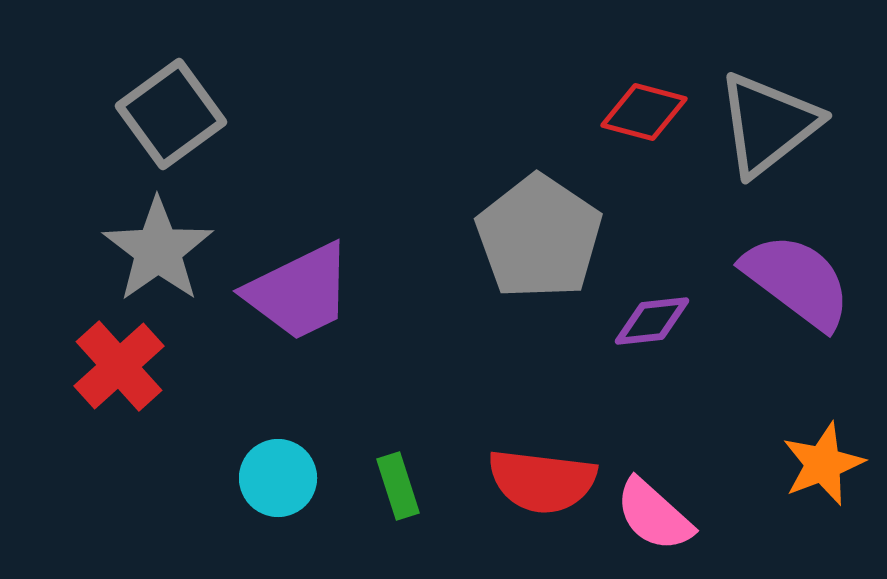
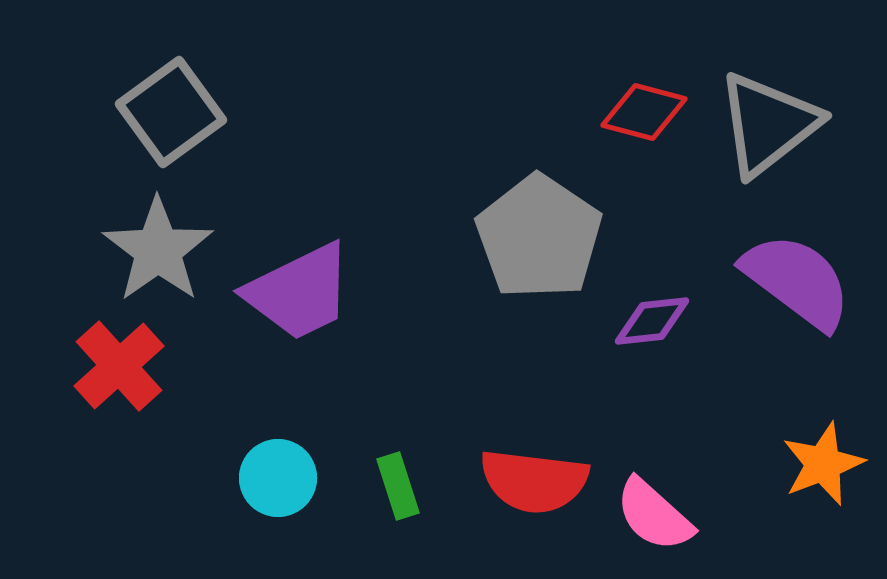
gray square: moved 2 px up
red semicircle: moved 8 px left
